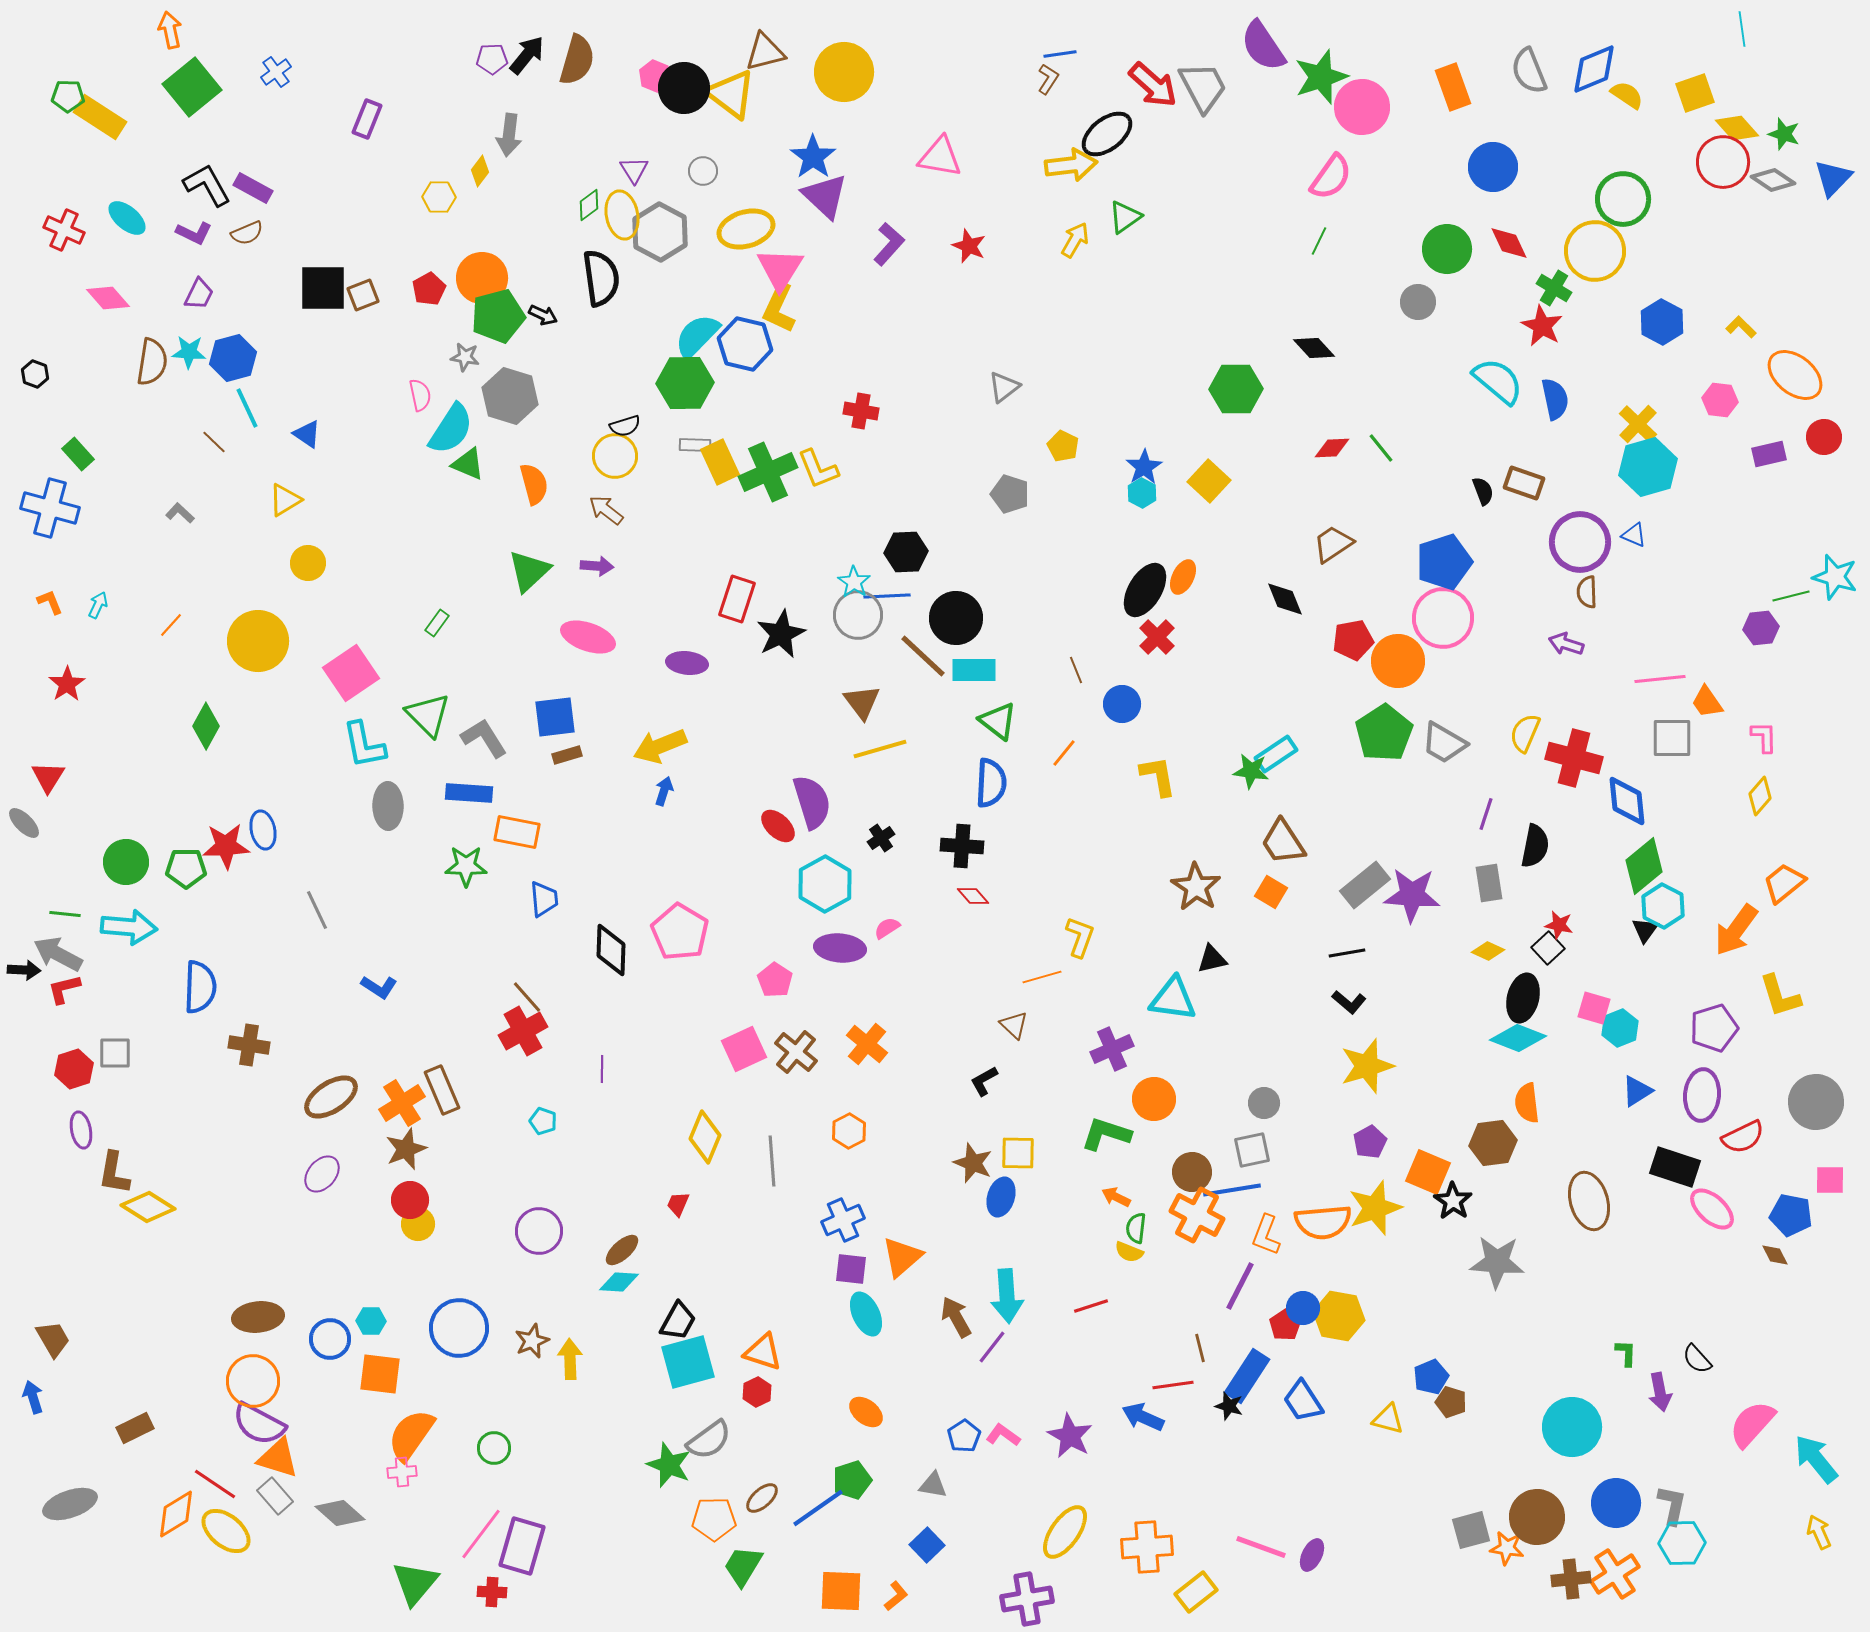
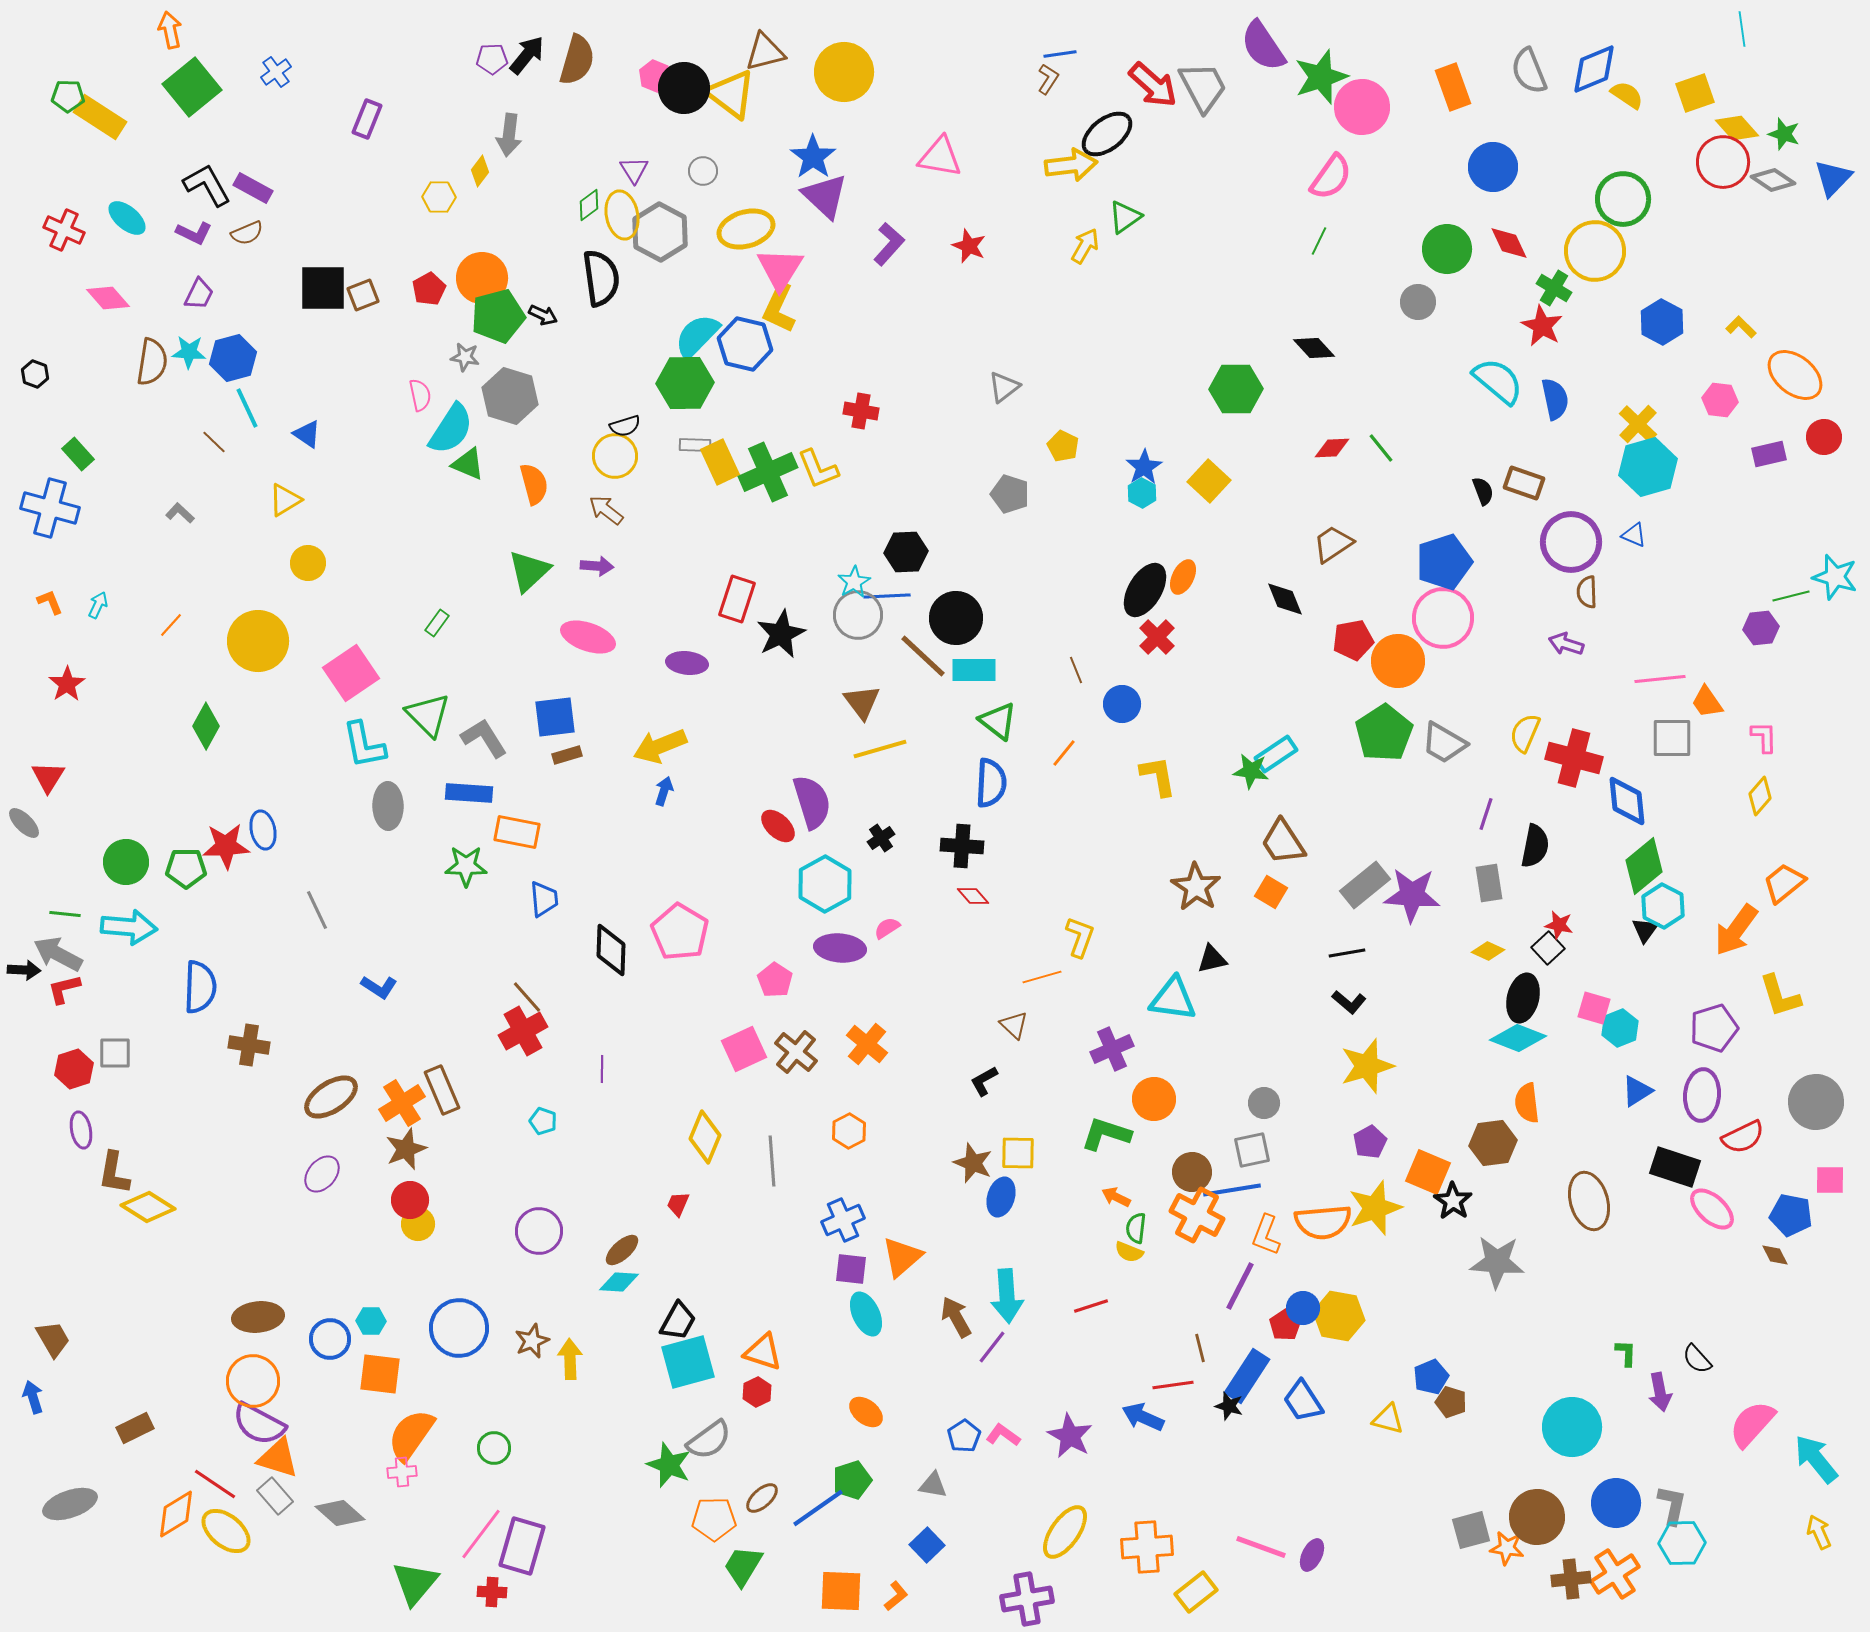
yellow arrow at (1075, 240): moved 10 px right, 6 px down
purple circle at (1580, 542): moved 9 px left
cyan star at (854, 582): rotated 8 degrees clockwise
